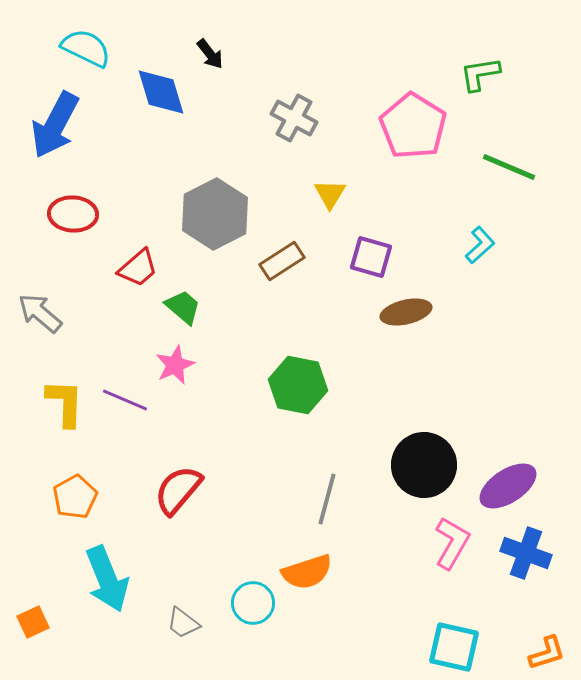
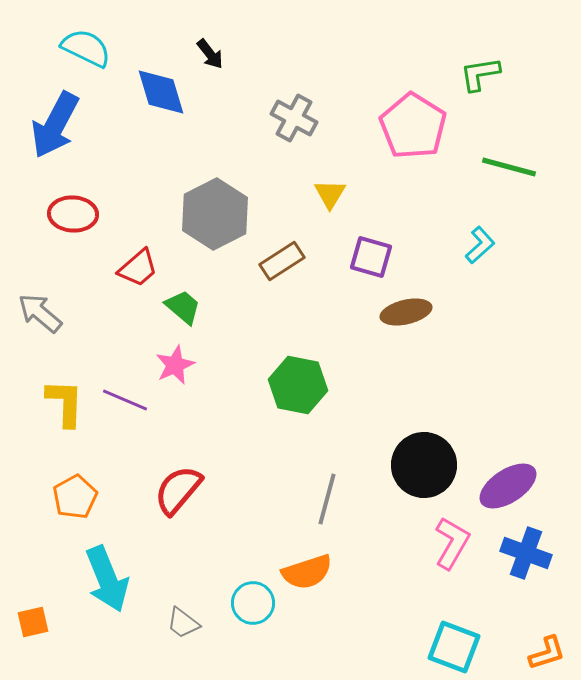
green line: rotated 8 degrees counterclockwise
orange square: rotated 12 degrees clockwise
cyan square: rotated 8 degrees clockwise
